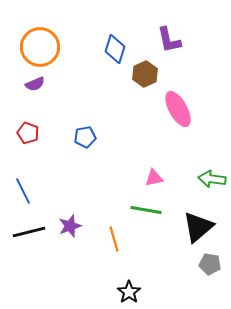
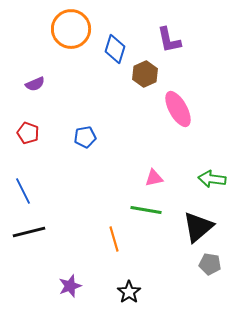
orange circle: moved 31 px right, 18 px up
purple star: moved 60 px down
